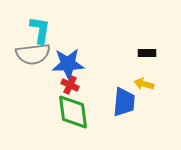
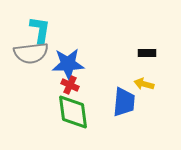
gray semicircle: moved 2 px left, 1 px up
